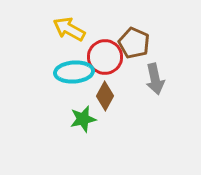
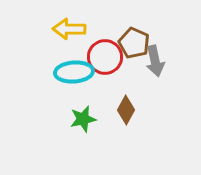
yellow arrow: rotated 28 degrees counterclockwise
gray arrow: moved 18 px up
brown diamond: moved 21 px right, 14 px down
